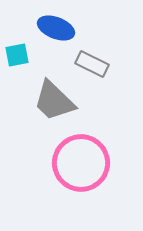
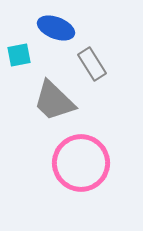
cyan square: moved 2 px right
gray rectangle: rotated 32 degrees clockwise
